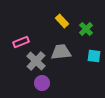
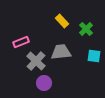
purple circle: moved 2 px right
